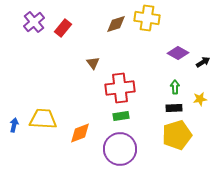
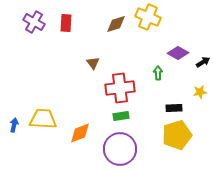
yellow cross: moved 1 px right, 1 px up; rotated 15 degrees clockwise
purple cross: rotated 20 degrees counterclockwise
red rectangle: moved 3 px right, 5 px up; rotated 36 degrees counterclockwise
green arrow: moved 17 px left, 14 px up
yellow star: moved 7 px up
